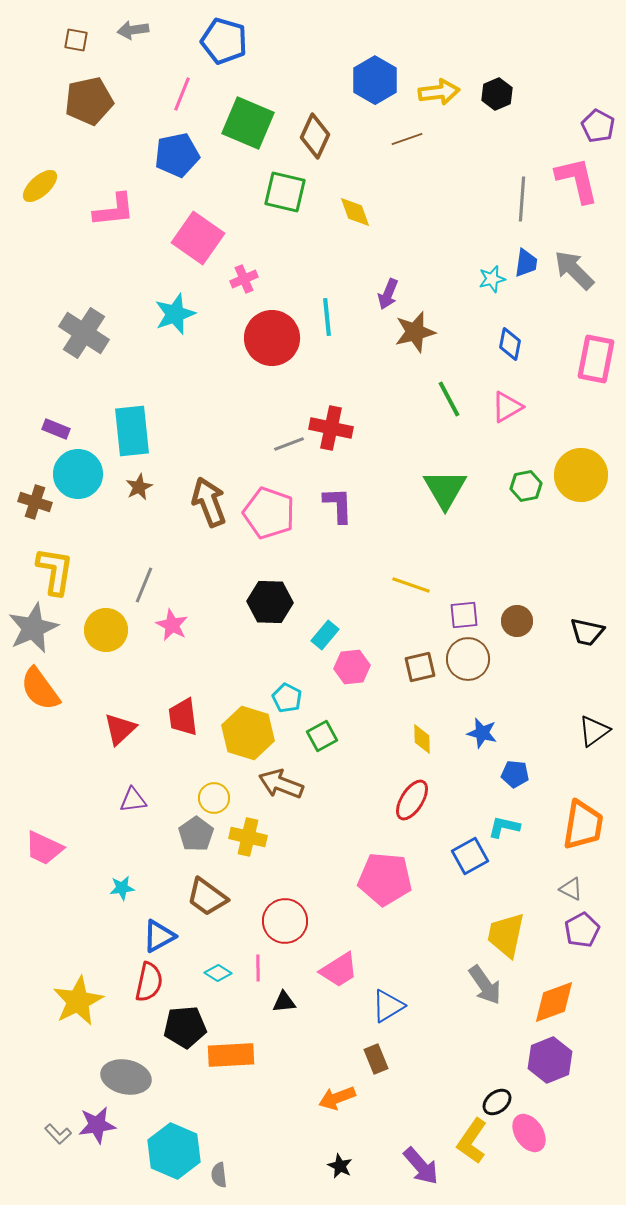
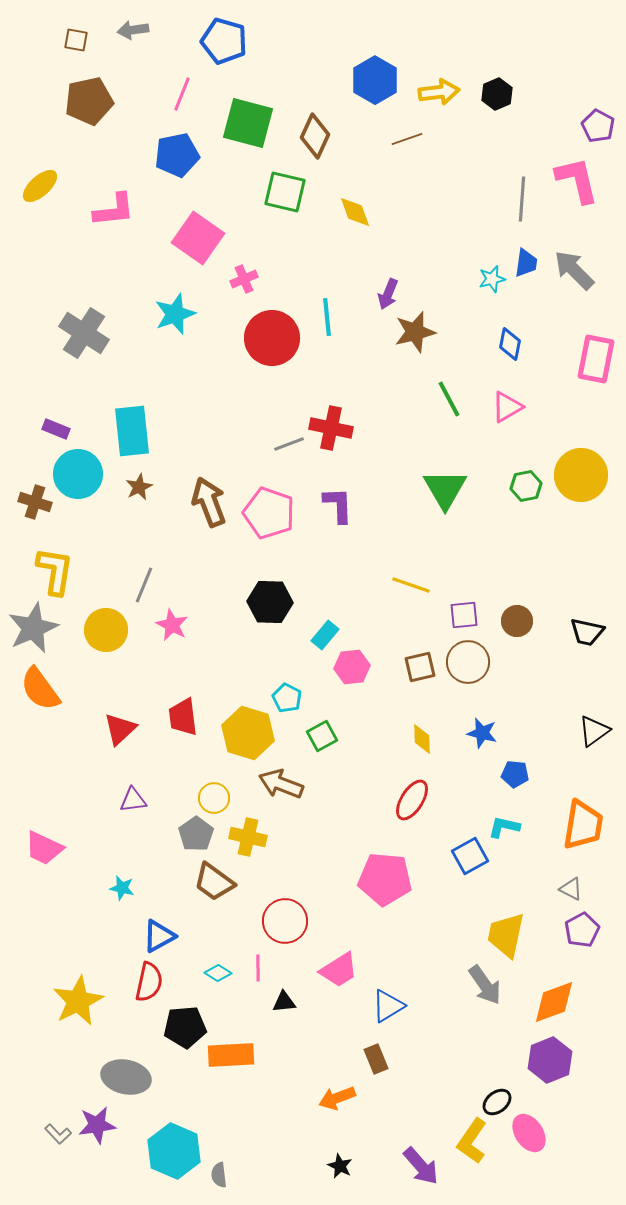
green square at (248, 123): rotated 8 degrees counterclockwise
brown circle at (468, 659): moved 3 px down
cyan star at (122, 888): rotated 20 degrees clockwise
brown trapezoid at (207, 897): moved 7 px right, 15 px up
